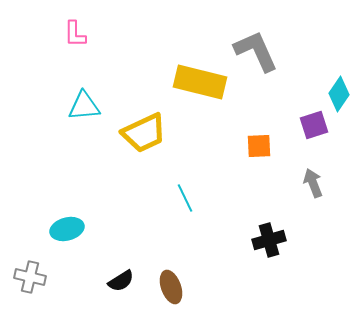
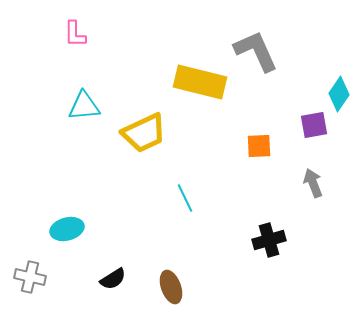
purple square: rotated 8 degrees clockwise
black semicircle: moved 8 px left, 2 px up
